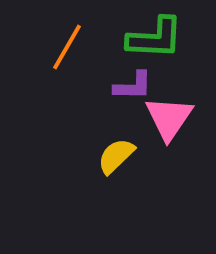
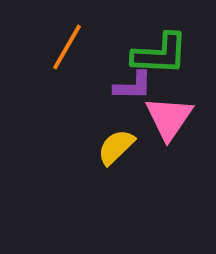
green L-shape: moved 5 px right, 16 px down
yellow semicircle: moved 9 px up
